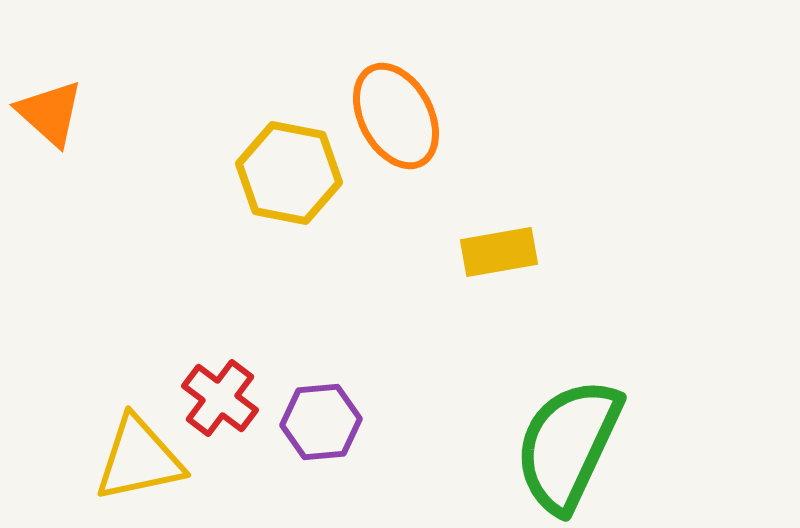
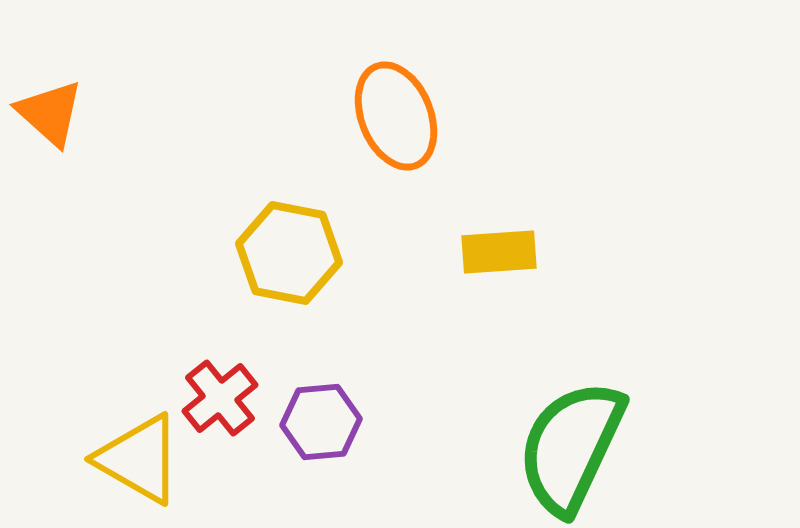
orange ellipse: rotated 6 degrees clockwise
yellow hexagon: moved 80 px down
yellow rectangle: rotated 6 degrees clockwise
red cross: rotated 14 degrees clockwise
green semicircle: moved 3 px right, 2 px down
yellow triangle: rotated 42 degrees clockwise
